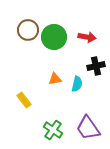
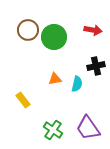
red arrow: moved 6 px right, 7 px up
yellow rectangle: moved 1 px left
